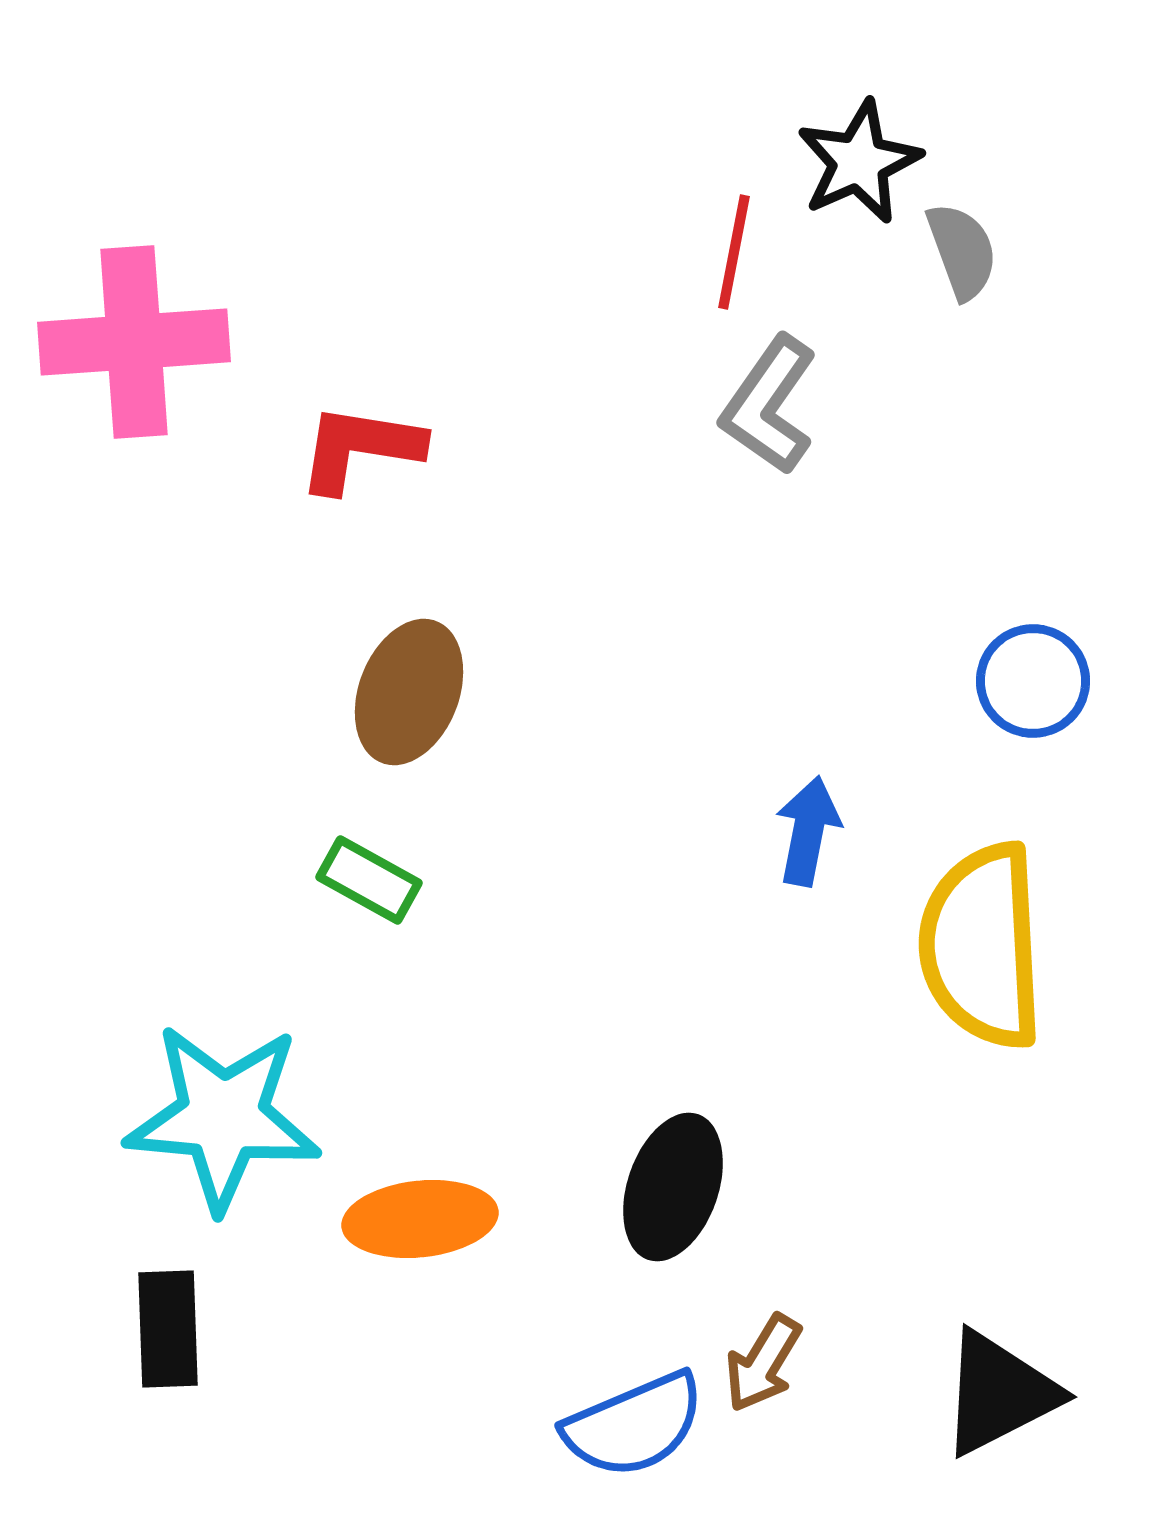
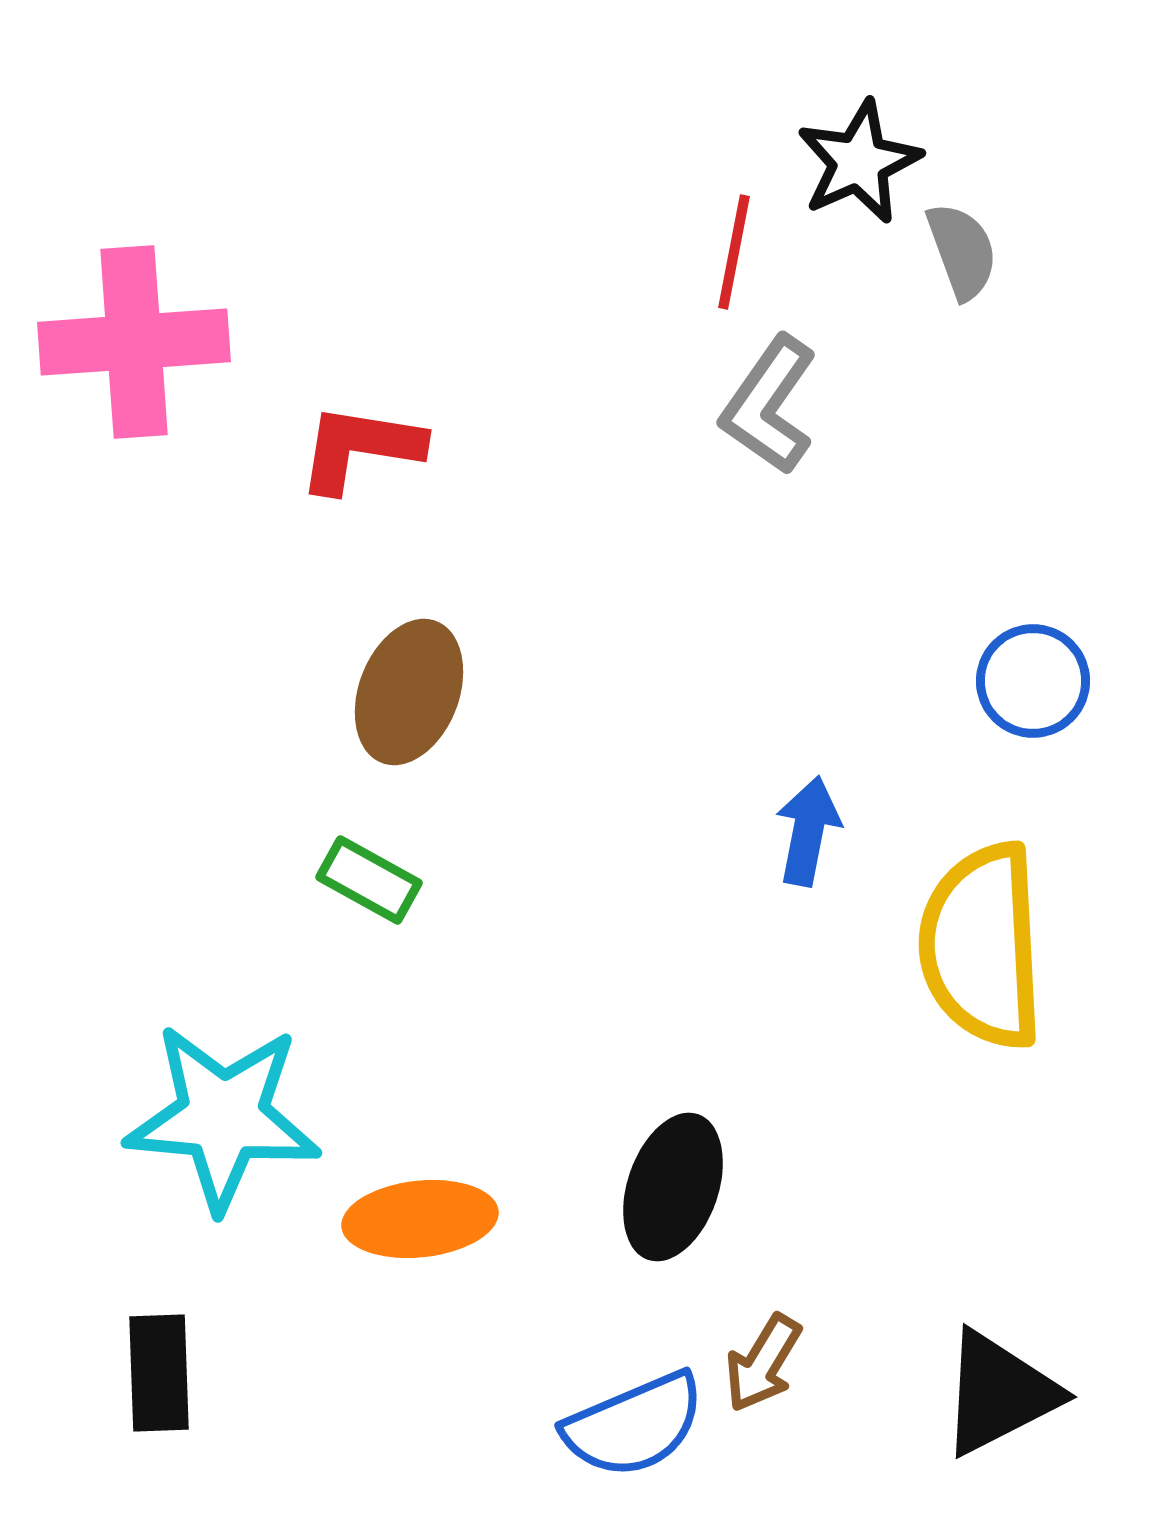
black rectangle: moved 9 px left, 44 px down
